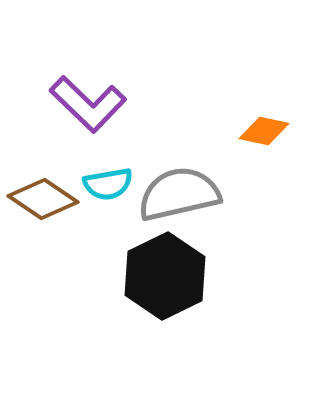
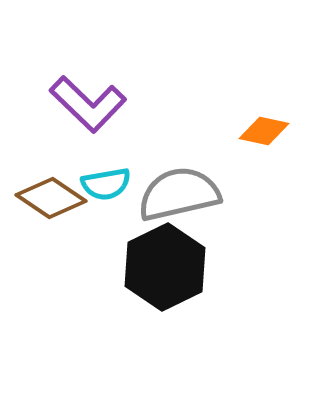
cyan semicircle: moved 2 px left
brown diamond: moved 8 px right, 1 px up
black hexagon: moved 9 px up
